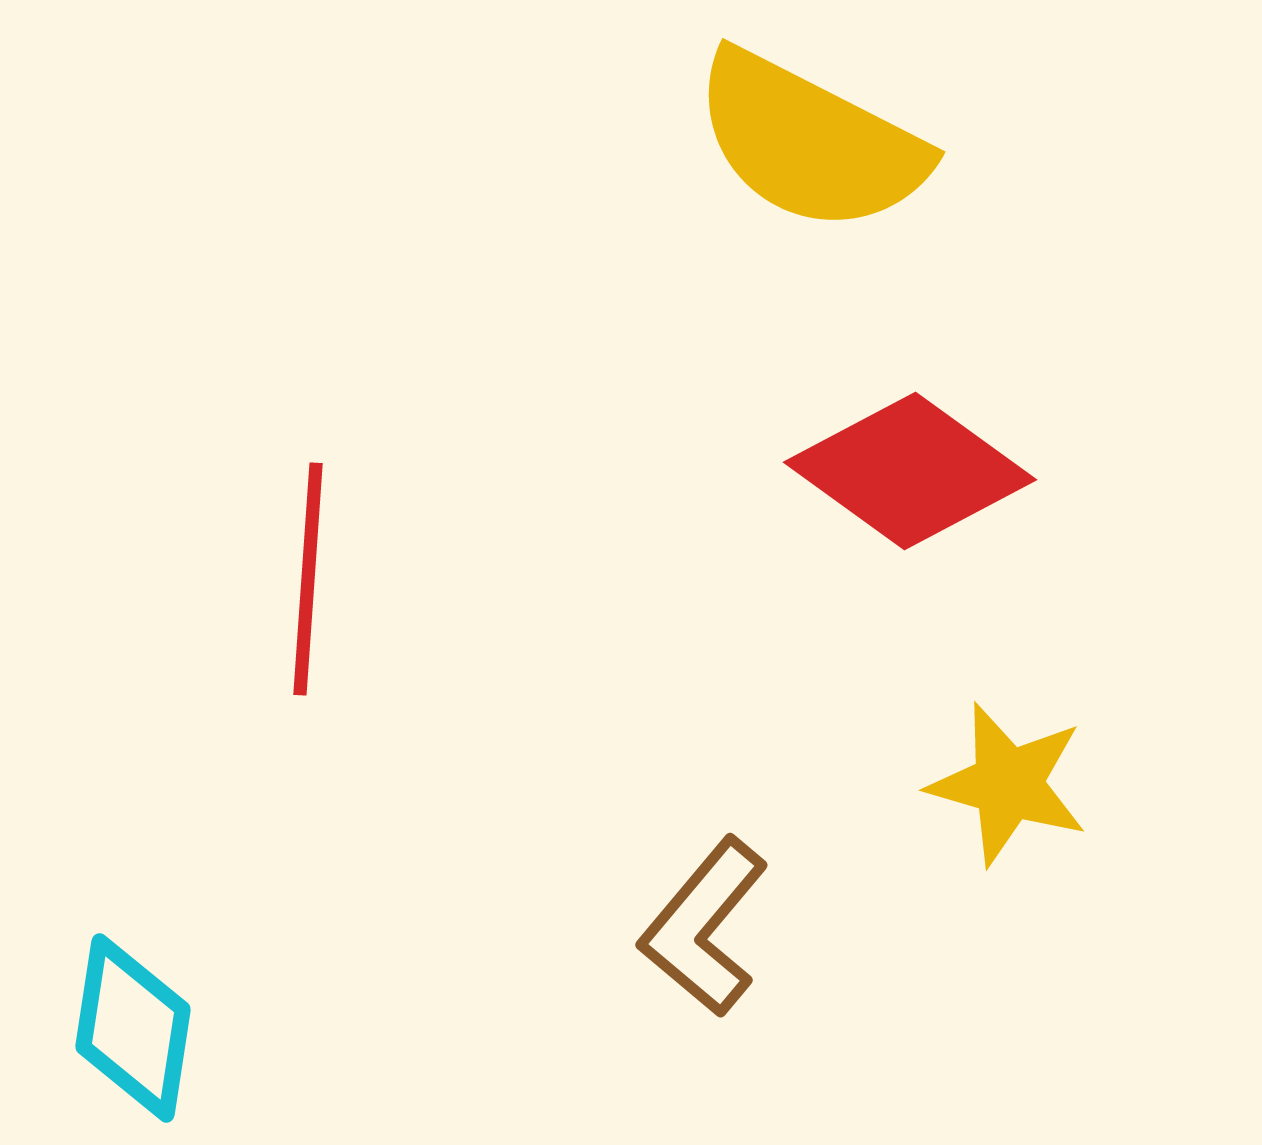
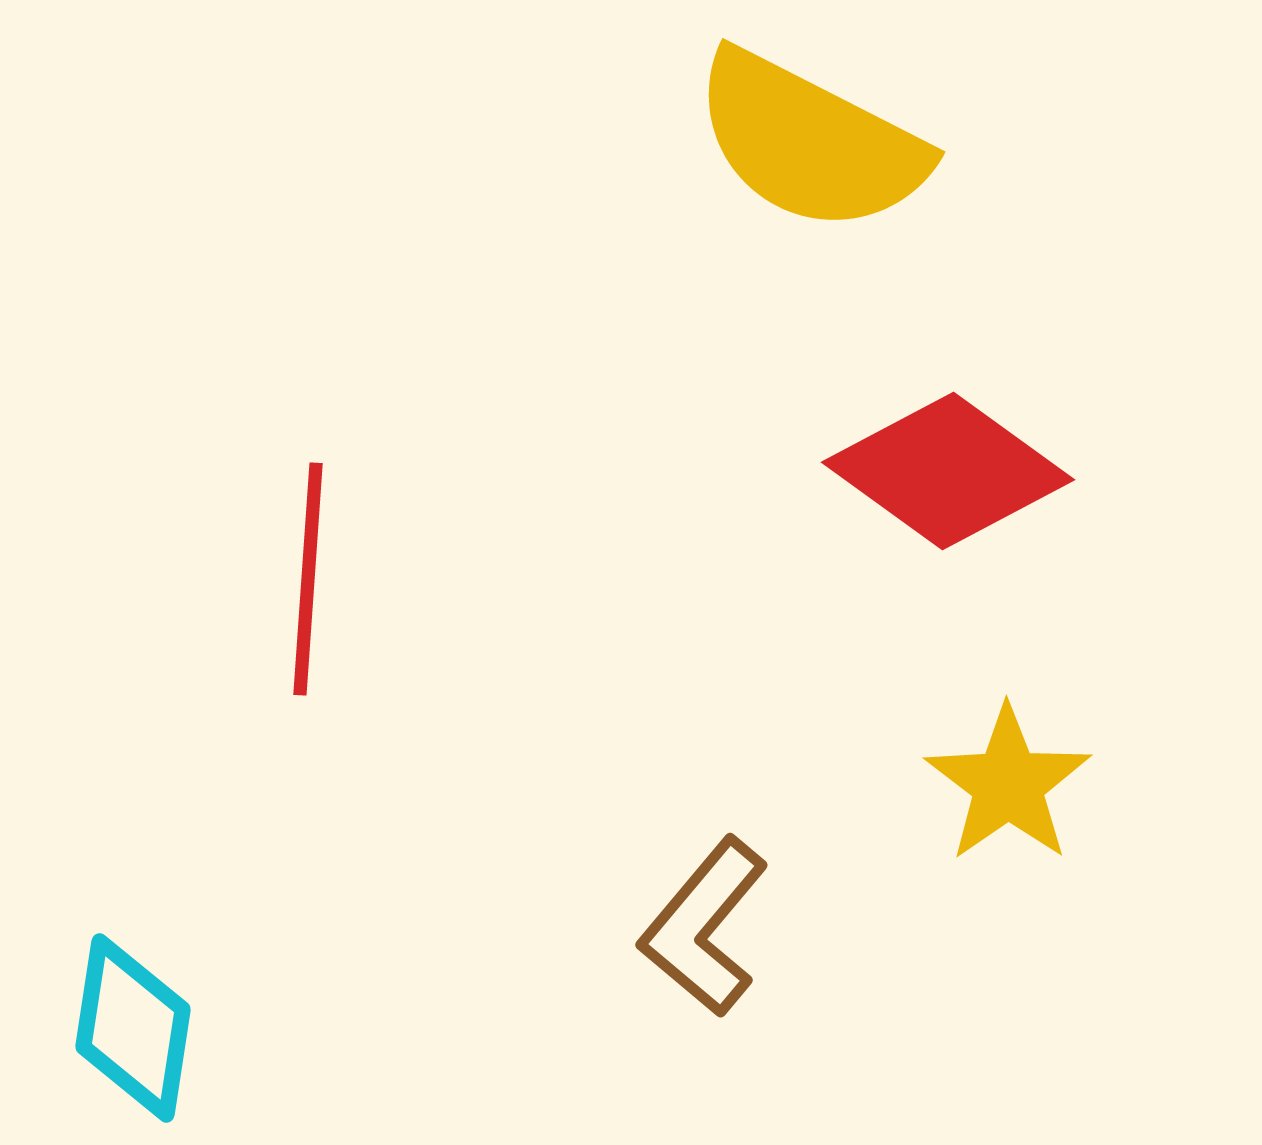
red diamond: moved 38 px right
yellow star: rotated 21 degrees clockwise
